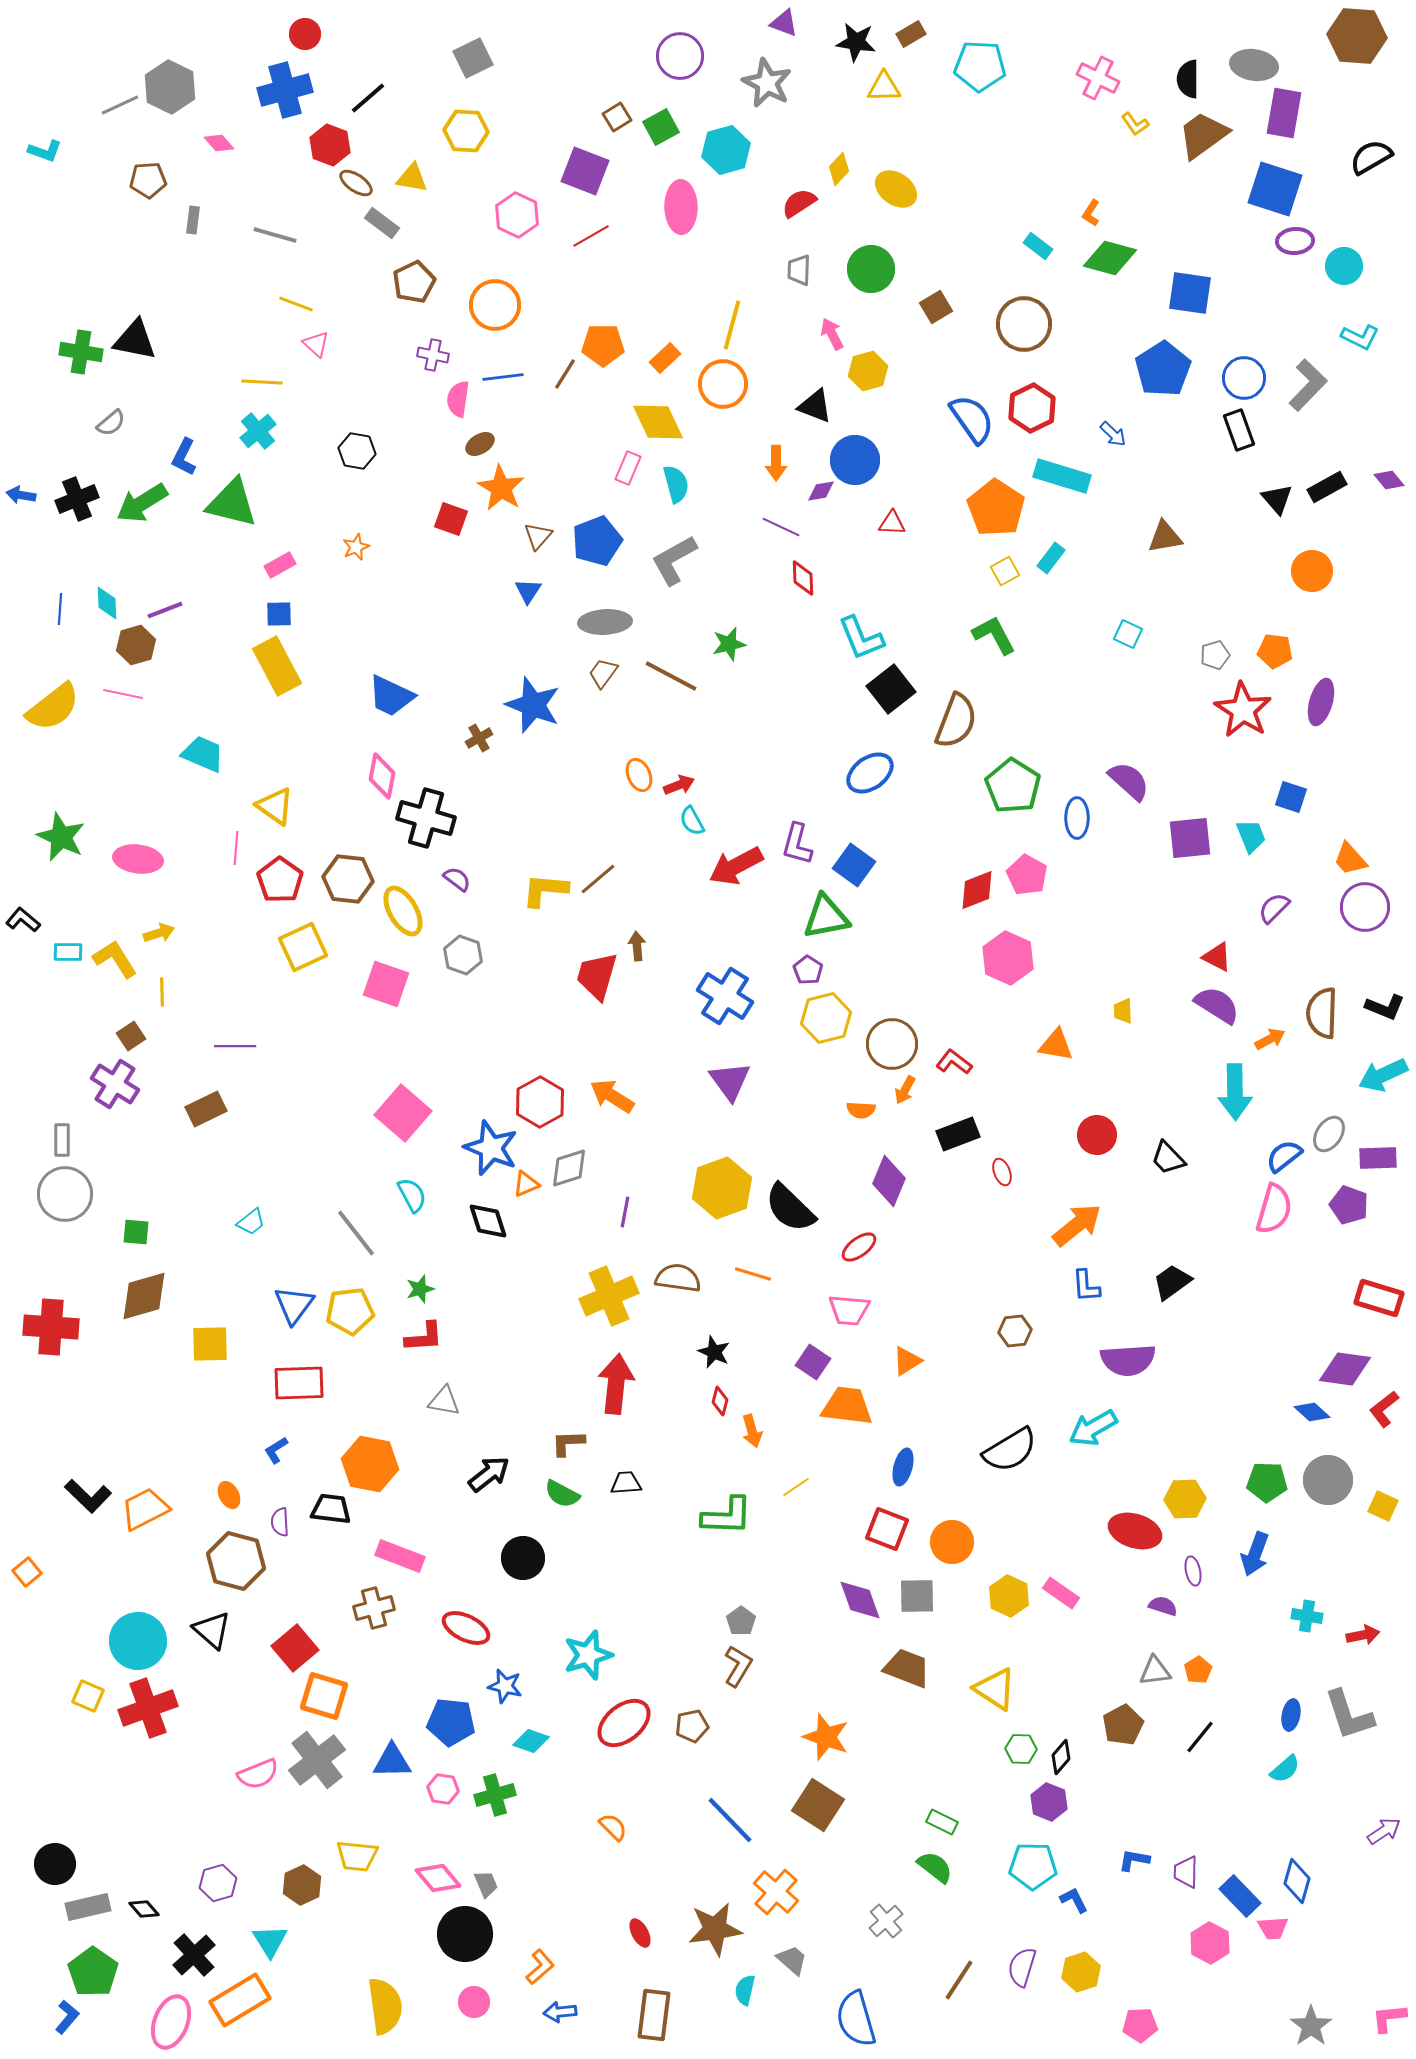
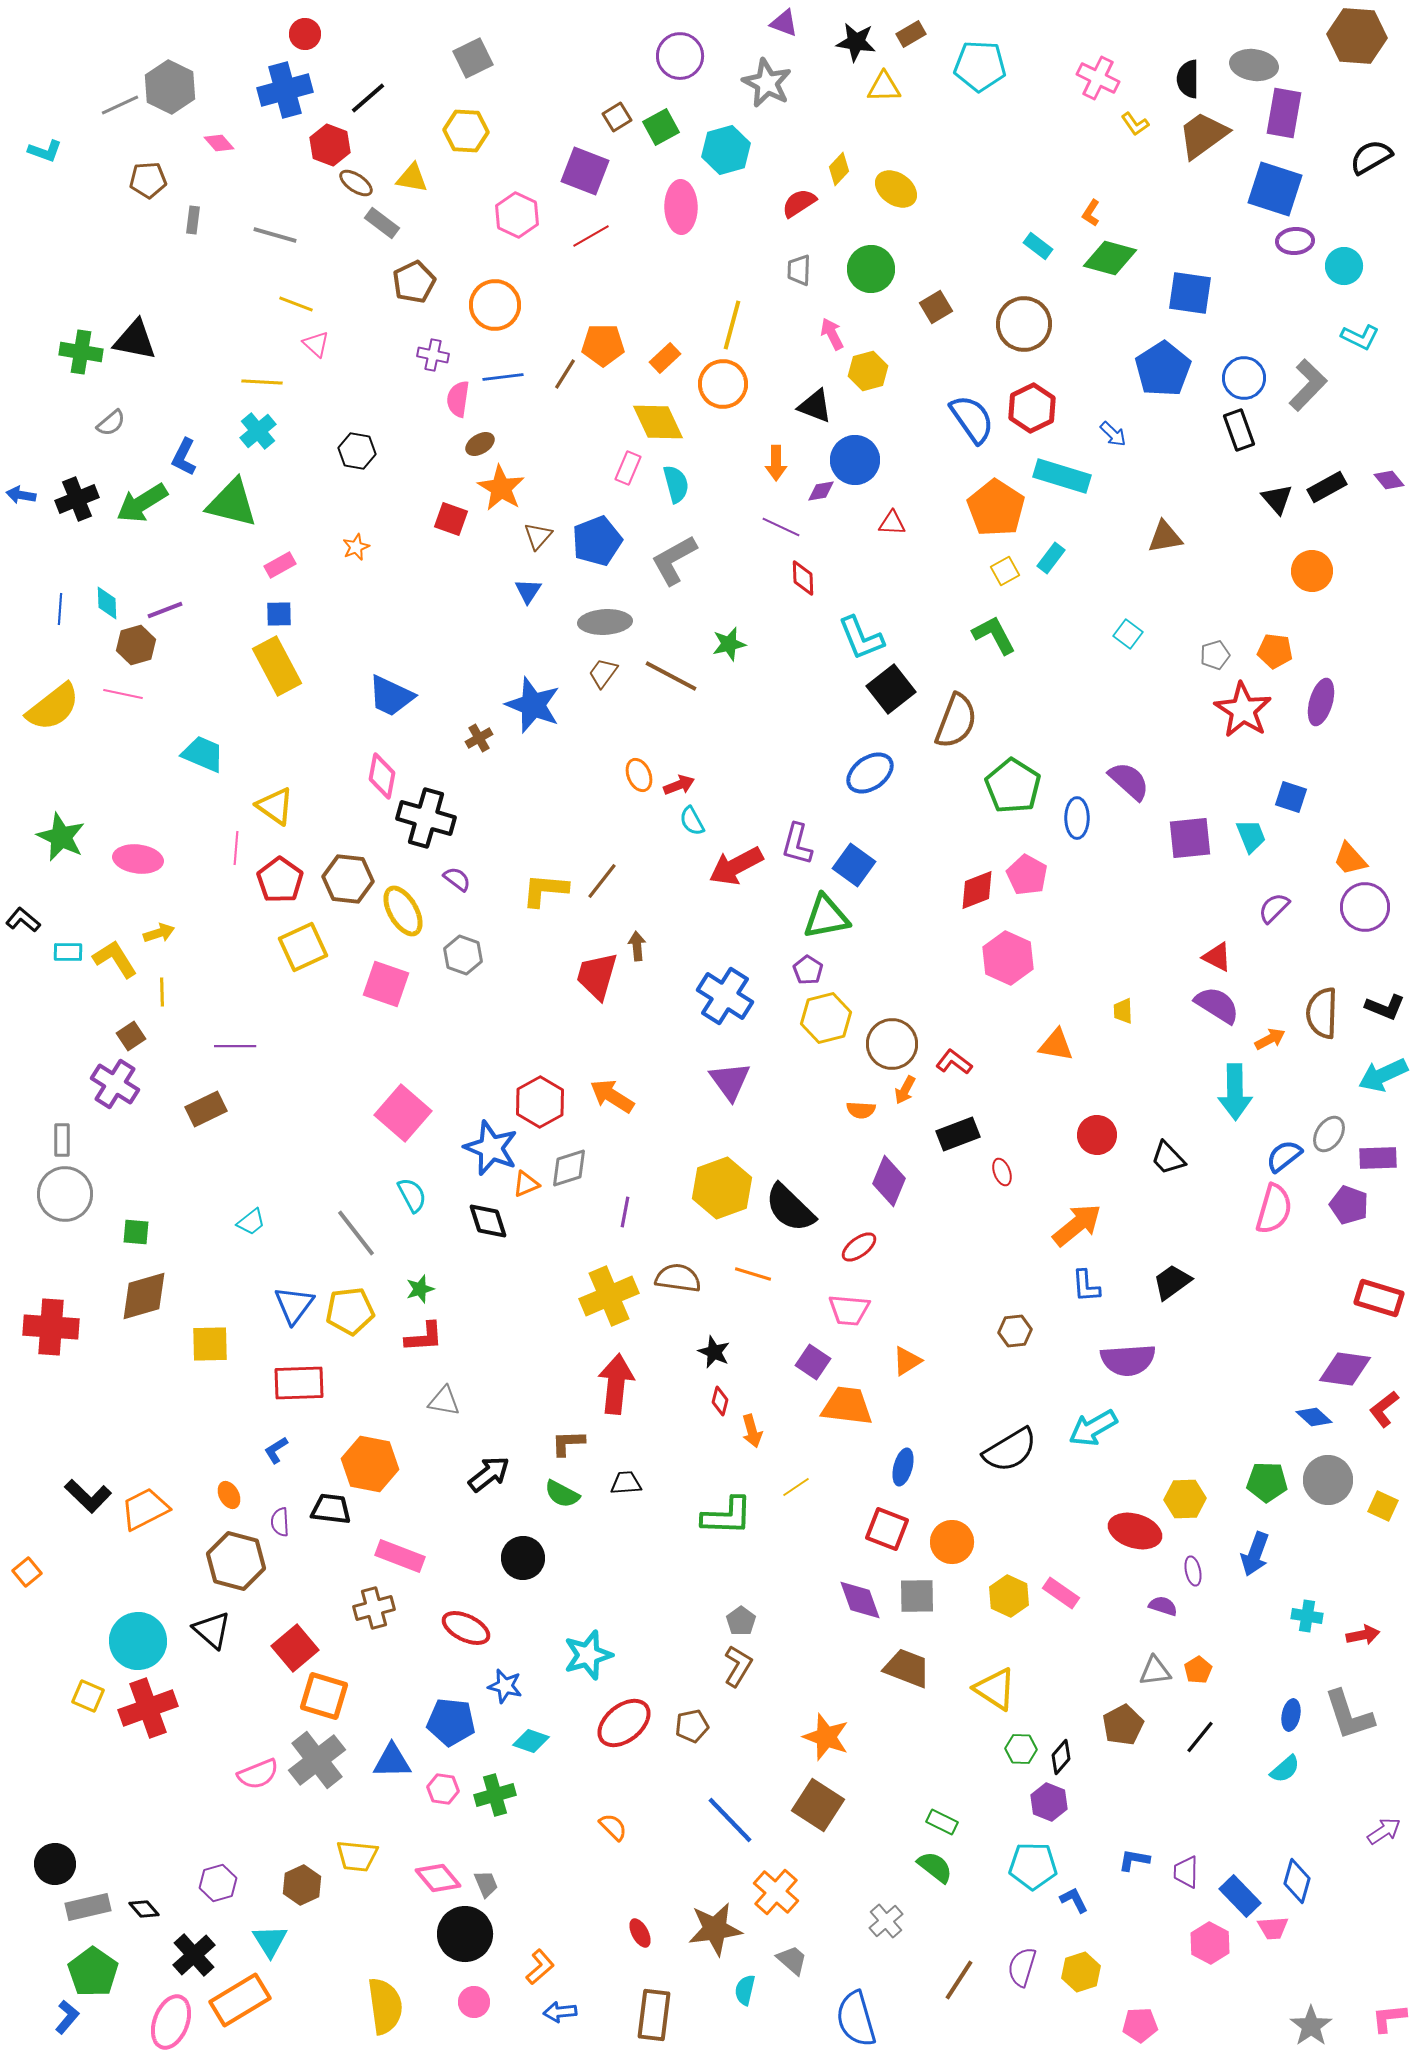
cyan square at (1128, 634): rotated 12 degrees clockwise
brown line at (598, 879): moved 4 px right, 2 px down; rotated 12 degrees counterclockwise
blue diamond at (1312, 1412): moved 2 px right, 5 px down
